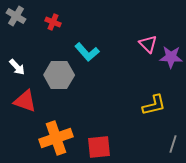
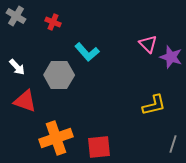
purple star: rotated 15 degrees clockwise
